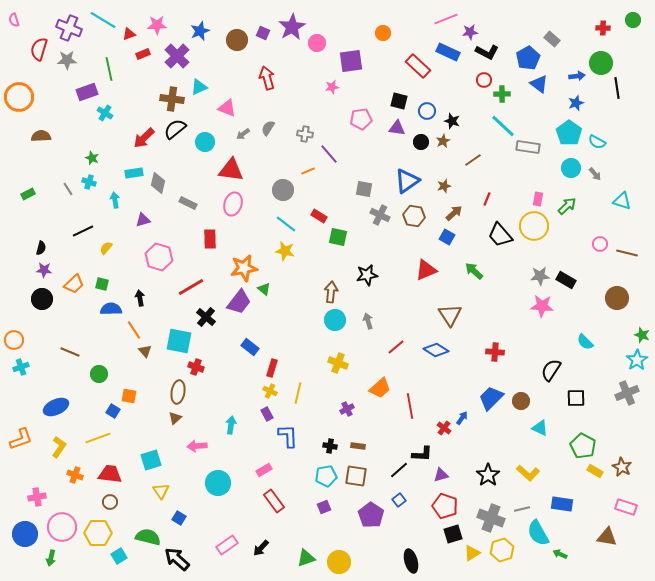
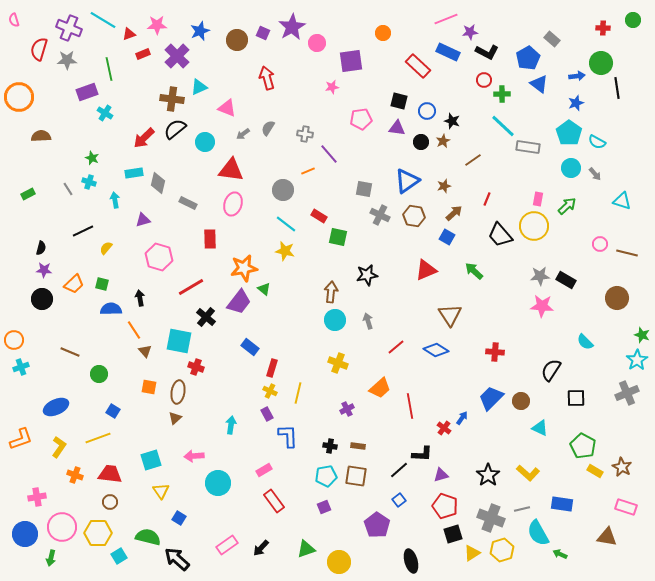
orange square at (129, 396): moved 20 px right, 9 px up
pink arrow at (197, 446): moved 3 px left, 10 px down
purple pentagon at (371, 515): moved 6 px right, 10 px down
green triangle at (306, 558): moved 9 px up
